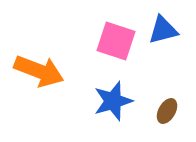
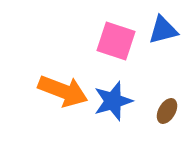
orange arrow: moved 24 px right, 20 px down
